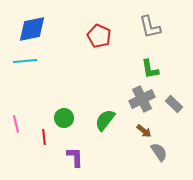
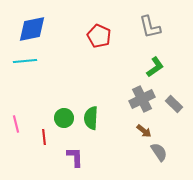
green L-shape: moved 5 px right, 2 px up; rotated 115 degrees counterclockwise
green semicircle: moved 14 px left, 2 px up; rotated 35 degrees counterclockwise
